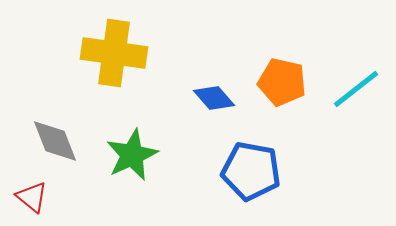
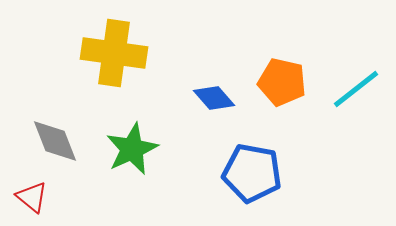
green star: moved 6 px up
blue pentagon: moved 1 px right, 2 px down
